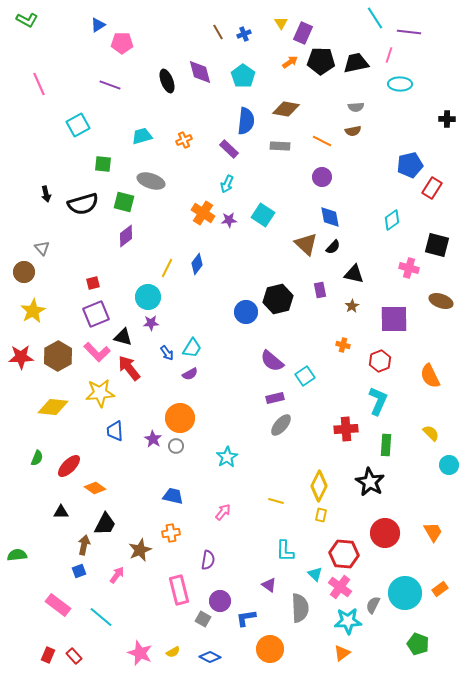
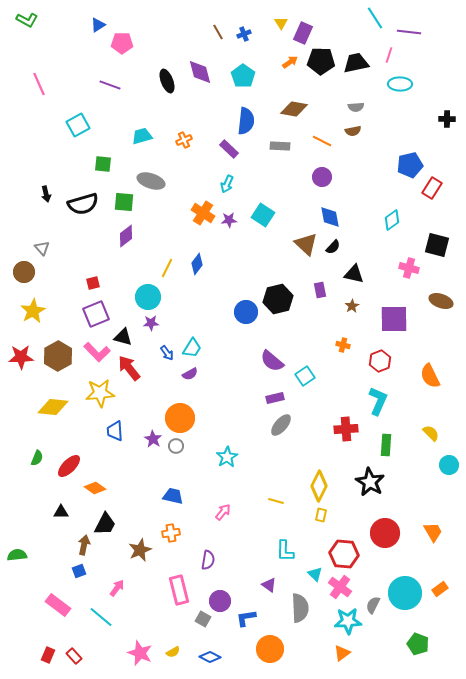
brown diamond at (286, 109): moved 8 px right
green square at (124, 202): rotated 10 degrees counterclockwise
pink arrow at (117, 575): moved 13 px down
